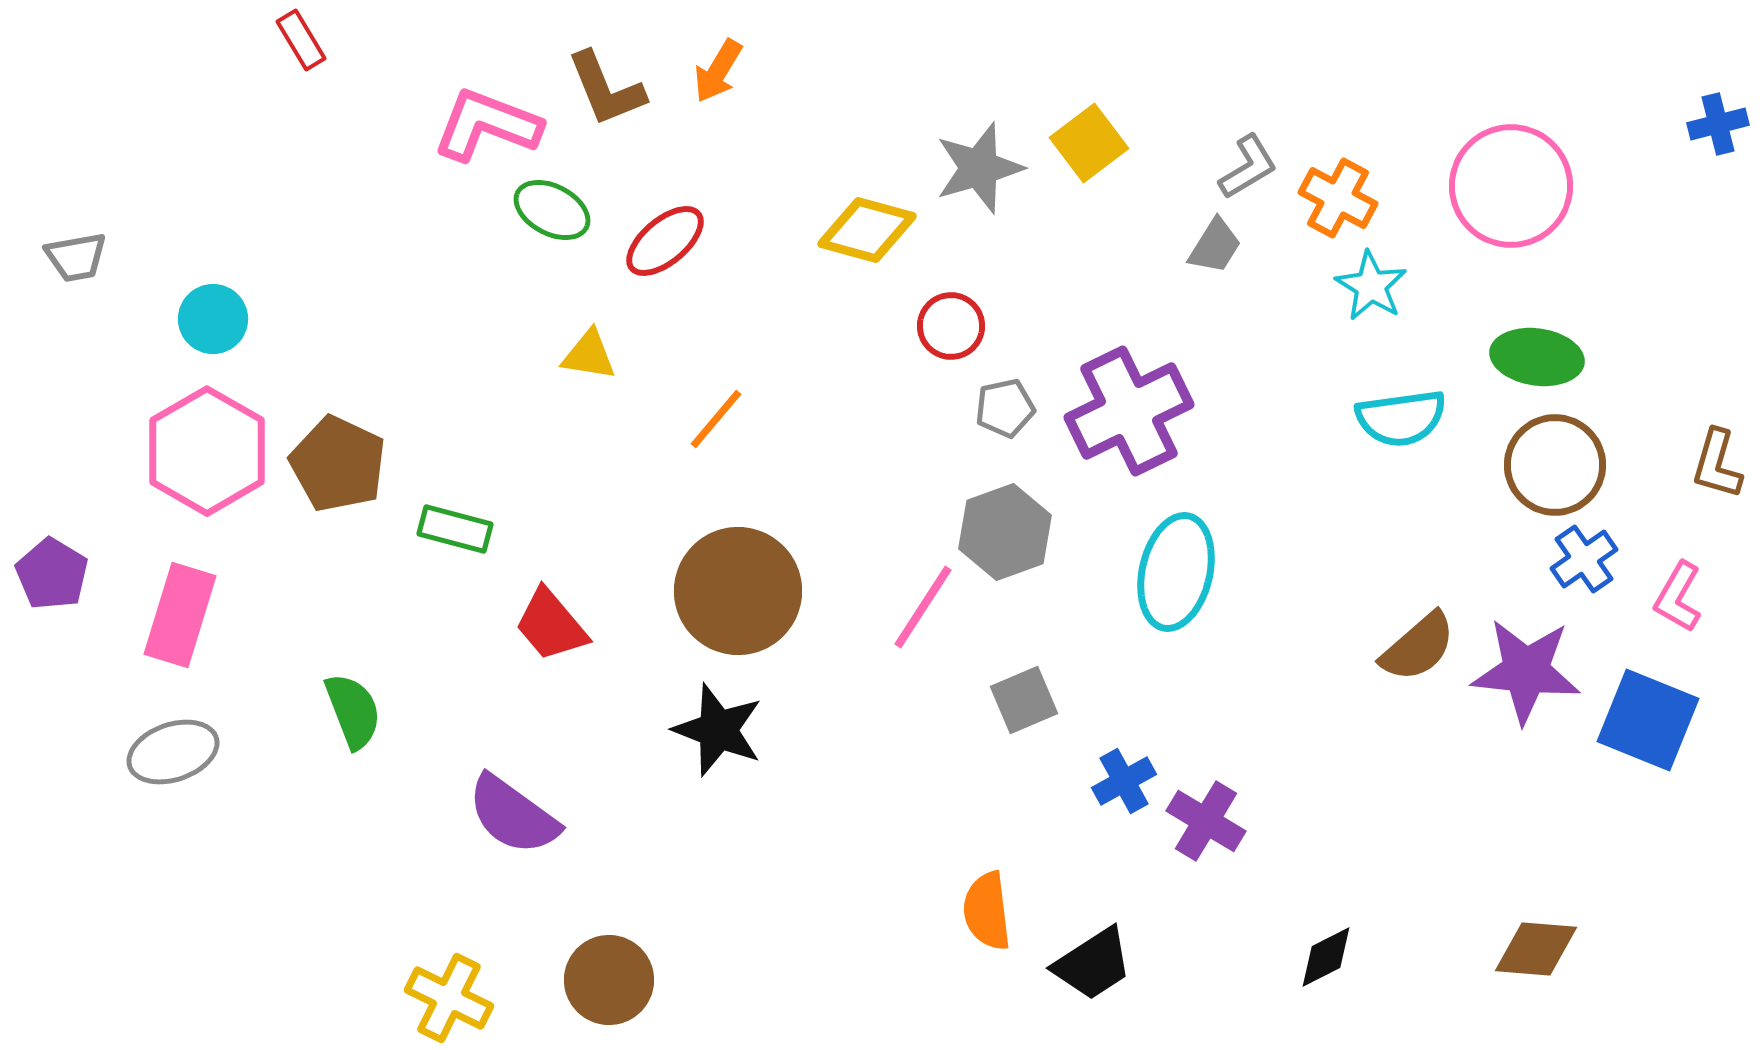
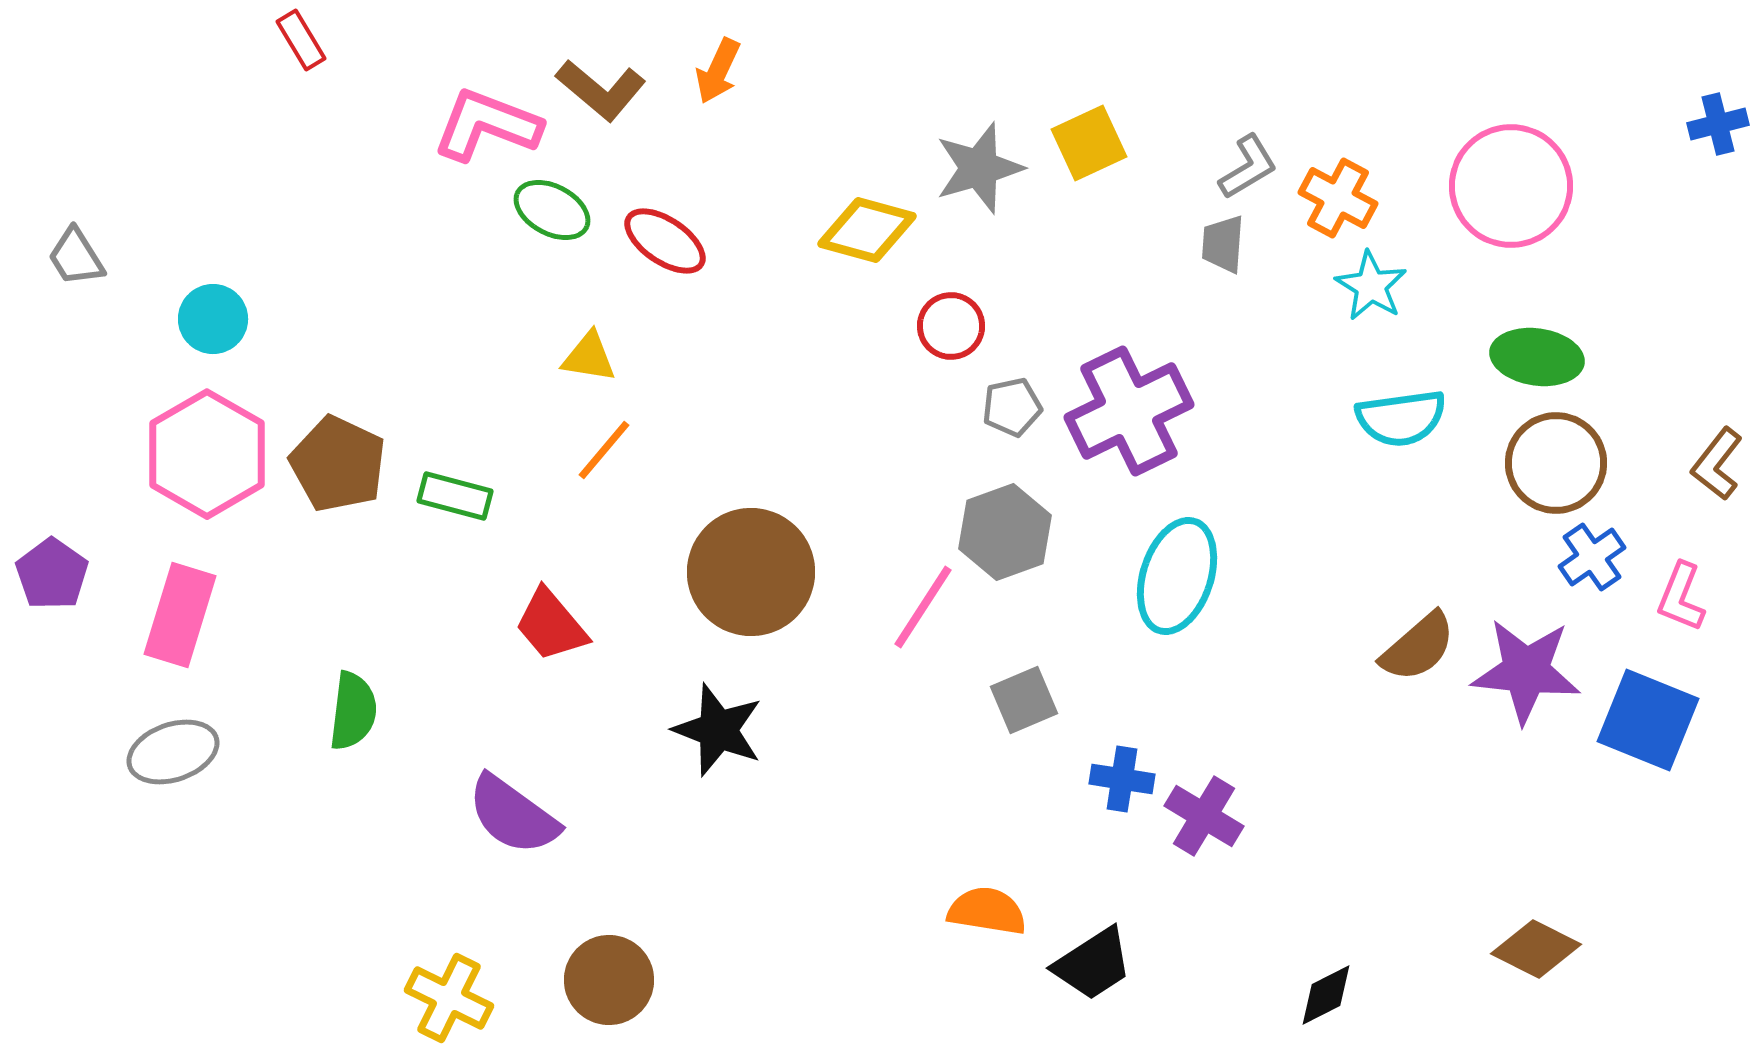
orange arrow at (718, 71): rotated 6 degrees counterclockwise
brown L-shape at (606, 89): moved 5 px left, 1 px down; rotated 28 degrees counterclockwise
yellow square at (1089, 143): rotated 12 degrees clockwise
red ellipse at (665, 241): rotated 74 degrees clockwise
gray trapezoid at (1215, 246): moved 8 px right, 2 px up; rotated 152 degrees clockwise
gray trapezoid at (76, 257): rotated 68 degrees clockwise
yellow triangle at (589, 355): moved 2 px down
gray pentagon at (1005, 408): moved 7 px right, 1 px up
orange line at (716, 419): moved 112 px left, 31 px down
pink hexagon at (207, 451): moved 3 px down
brown L-shape at (1717, 464): rotated 22 degrees clockwise
brown circle at (1555, 465): moved 1 px right, 2 px up
green rectangle at (455, 529): moved 33 px up
blue cross at (1584, 559): moved 8 px right, 2 px up
cyan ellipse at (1176, 572): moved 1 px right, 4 px down; rotated 5 degrees clockwise
purple pentagon at (52, 574): rotated 4 degrees clockwise
brown circle at (738, 591): moved 13 px right, 19 px up
pink L-shape at (1678, 597): moved 3 px right; rotated 8 degrees counterclockwise
green semicircle at (353, 711): rotated 28 degrees clockwise
blue cross at (1124, 781): moved 2 px left, 2 px up; rotated 38 degrees clockwise
purple cross at (1206, 821): moved 2 px left, 5 px up
orange semicircle at (987, 911): rotated 106 degrees clockwise
brown diamond at (1536, 949): rotated 22 degrees clockwise
black diamond at (1326, 957): moved 38 px down
